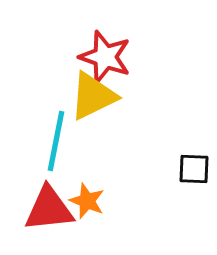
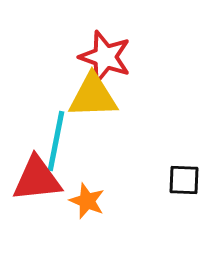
yellow triangle: rotated 24 degrees clockwise
black square: moved 10 px left, 11 px down
red triangle: moved 12 px left, 30 px up
